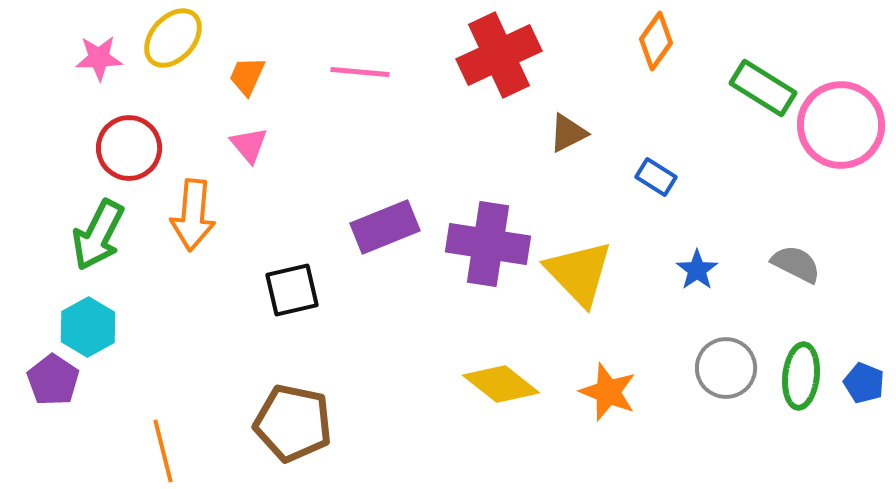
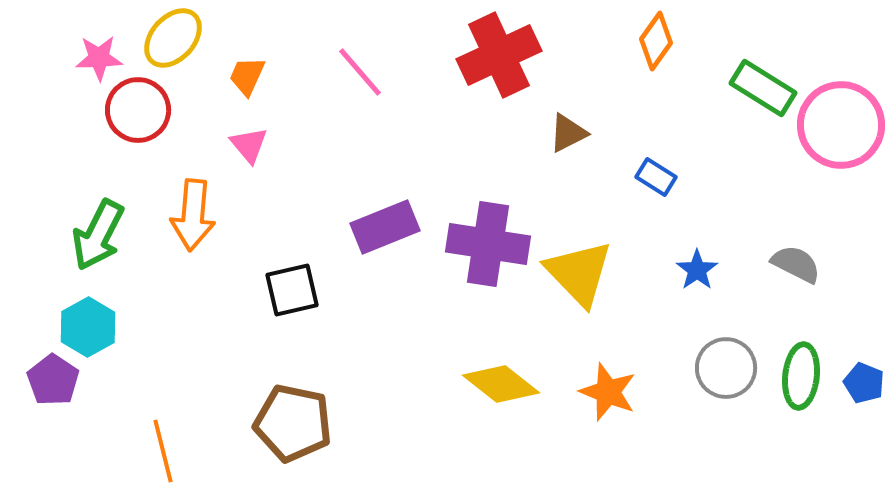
pink line: rotated 44 degrees clockwise
red circle: moved 9 px right, 38 px up
